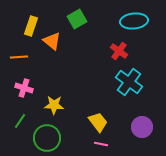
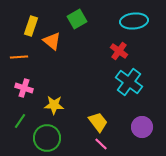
pink line: rotated 32 degrees clockwise
